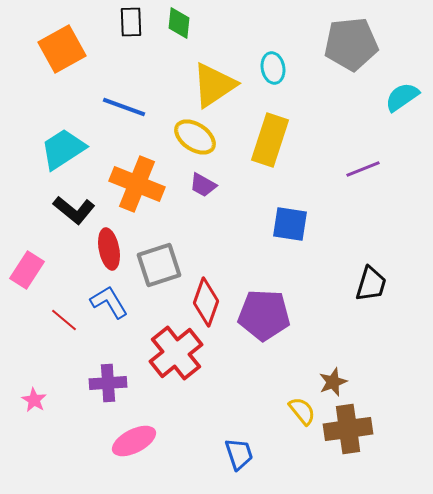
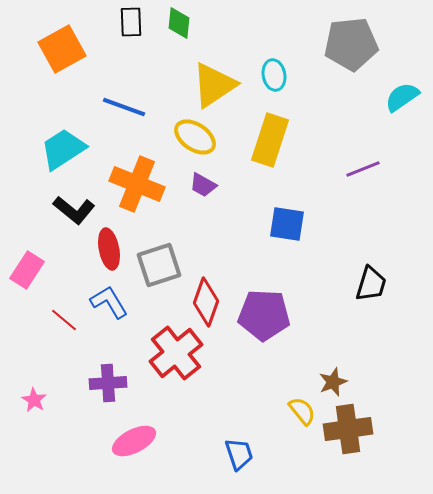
cyan ellipse: moved 1 px right, 7 px down
blue square: moved 3 px left
